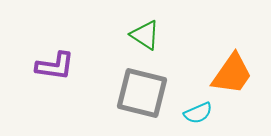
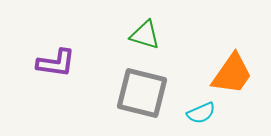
green triangle: rotated 16 degrees counterclockwise
purple L-shape: moved 1 px right, 3 px up
cyan semicircle: moved 3 px right
